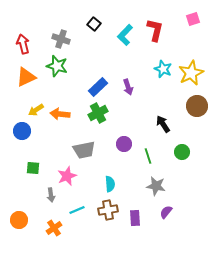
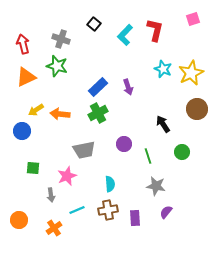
brown circle: moved 3 px down
